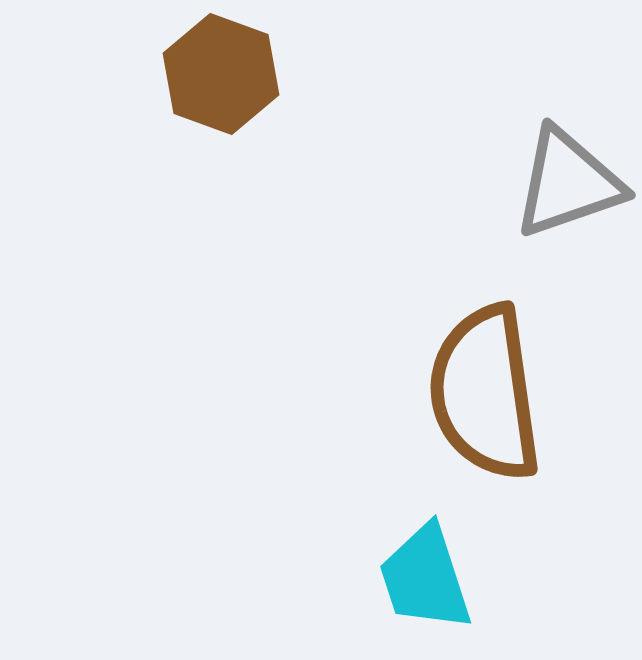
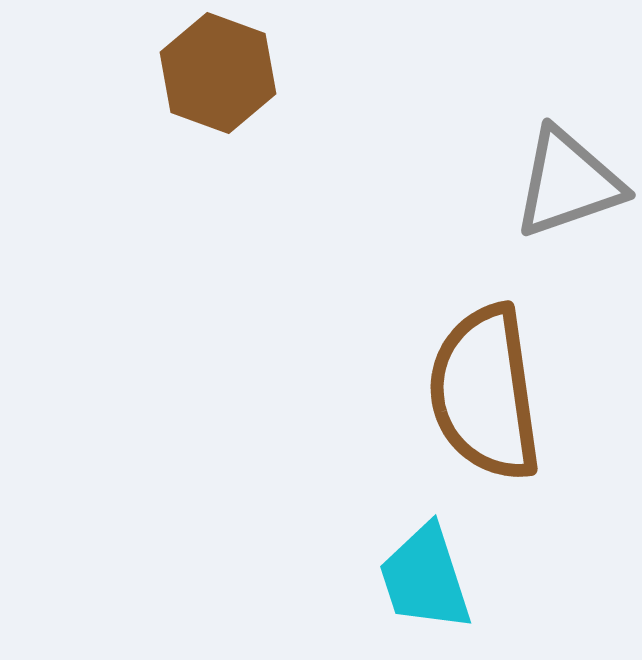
brown hexagon: moved 3 px left, 1 px up
